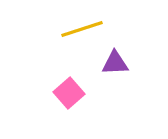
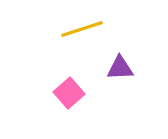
purple triangle: moved 5 px right, 5 px down
